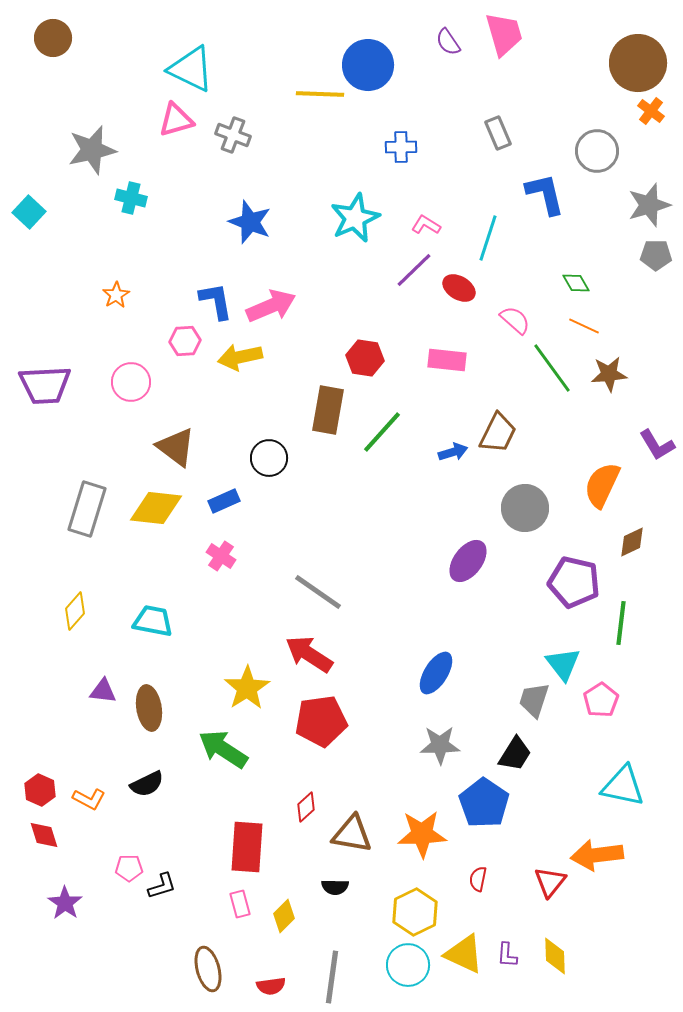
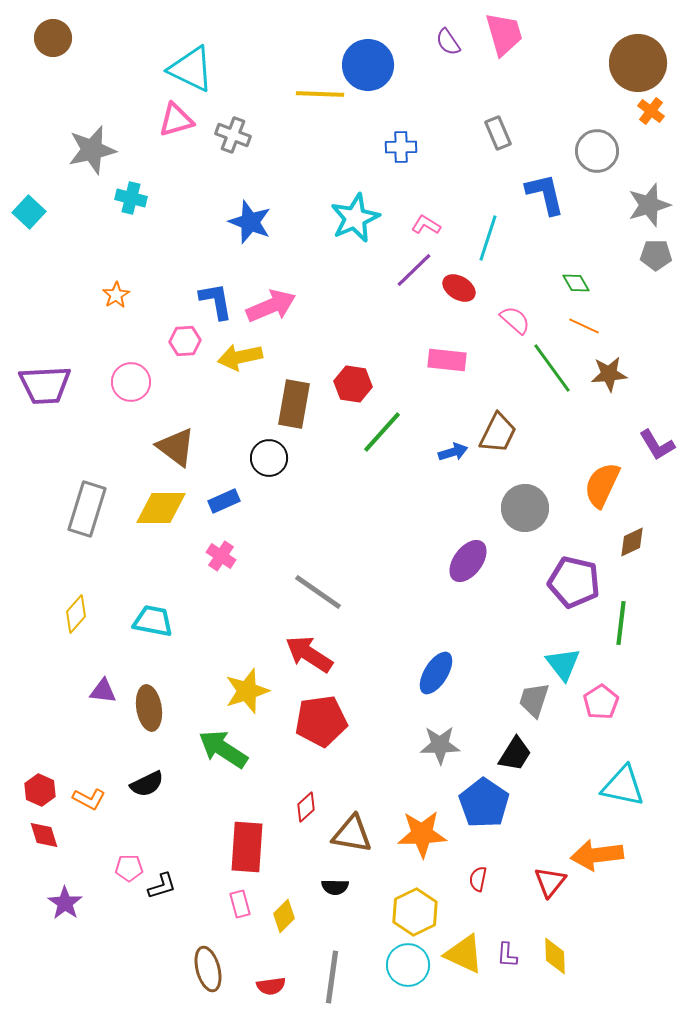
red hexagon at (365, 358): moved 12 px left, 26 px down
brown rectangle at (328, 410): moved 34 px left, 6 px up
yellow diamond at (156, 508): moved 5 px right; rotated 6 degrees counterclockwise
yellow diamond at (75, 611): moved 1 px right, 3 px down
yellow star at (247, 688): moved 3 px down; rotated 15 degrees clockwise
pink pentagon at (601, 700): moved 2 px down
